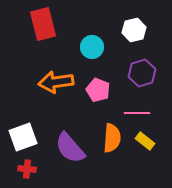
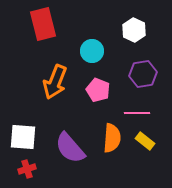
white hexagon: rotated 20 degrees counterclockwise
cyan circle: moved 4 px down
purple hexagon: moved 1 px right, 1 px down; rotated 8 degrees clockwise
orange arrow: moved 1 px left; rotated 60 degrees counterclockwise
white square: rotated 24 degrees clockwise
red cross: rotated 24 degrees counterclockwise
